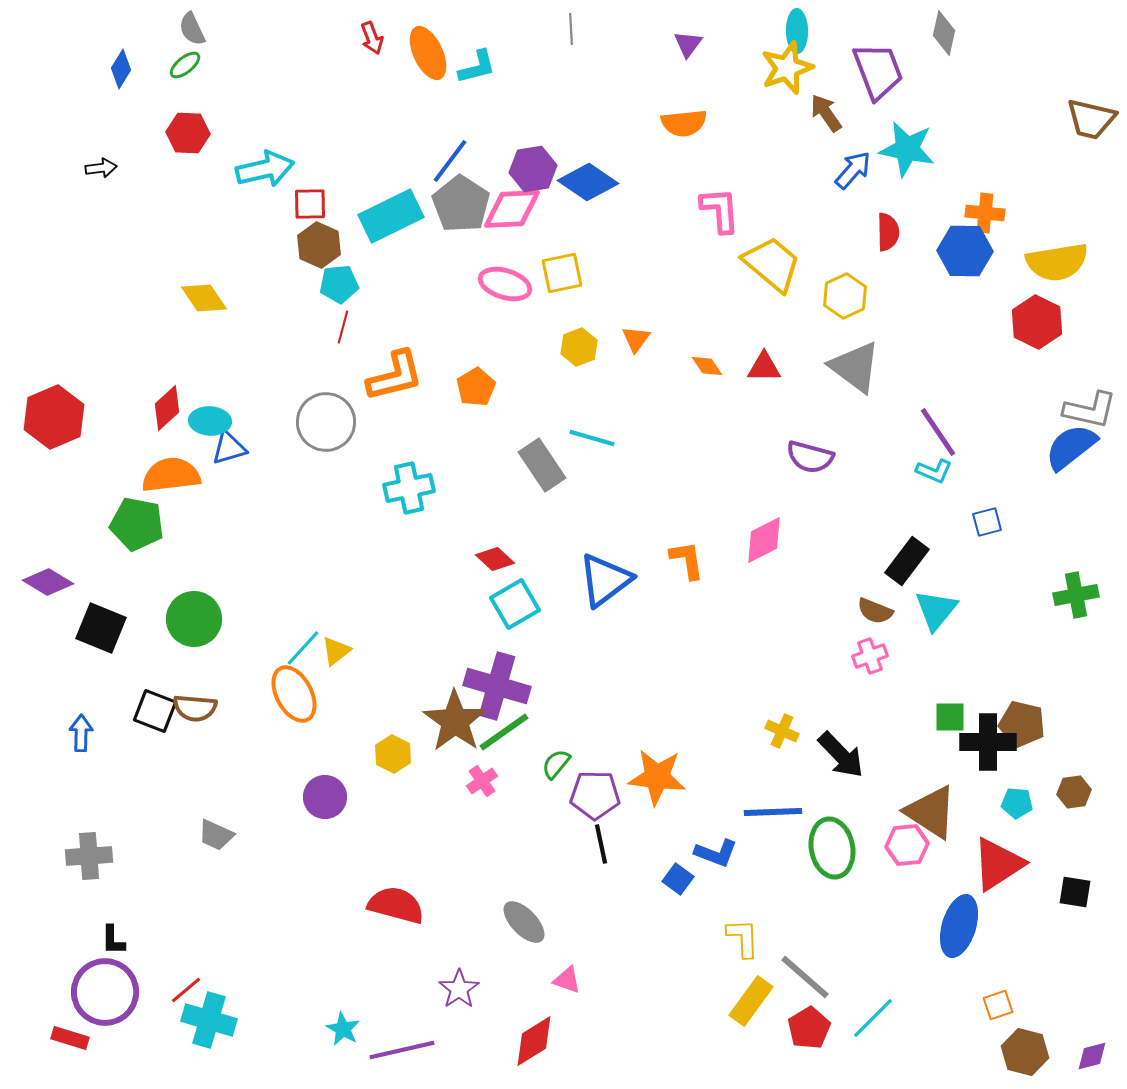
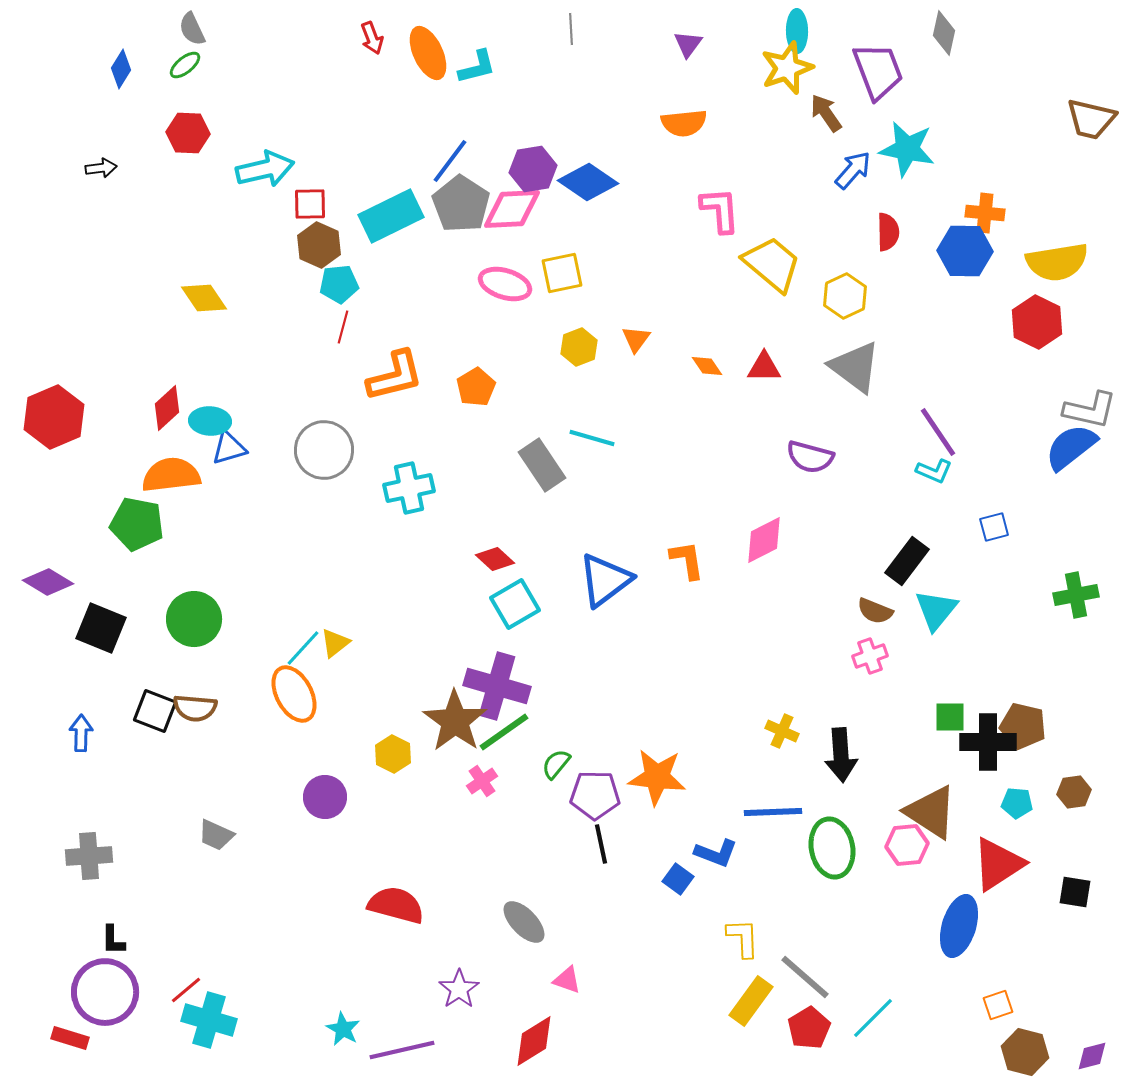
gray circle at (326, 422): moved 2 px left, 28 px down
blue square at (987, 522): moved 7 px right, 5 px down
yellow triangle at (336, 651): moved 1 px left, 8 px up
brown pentagon at (1022, 724): moved 1 px right, 2 px down
black arrow at (841, 755): rotated 40 degrees clockwise
